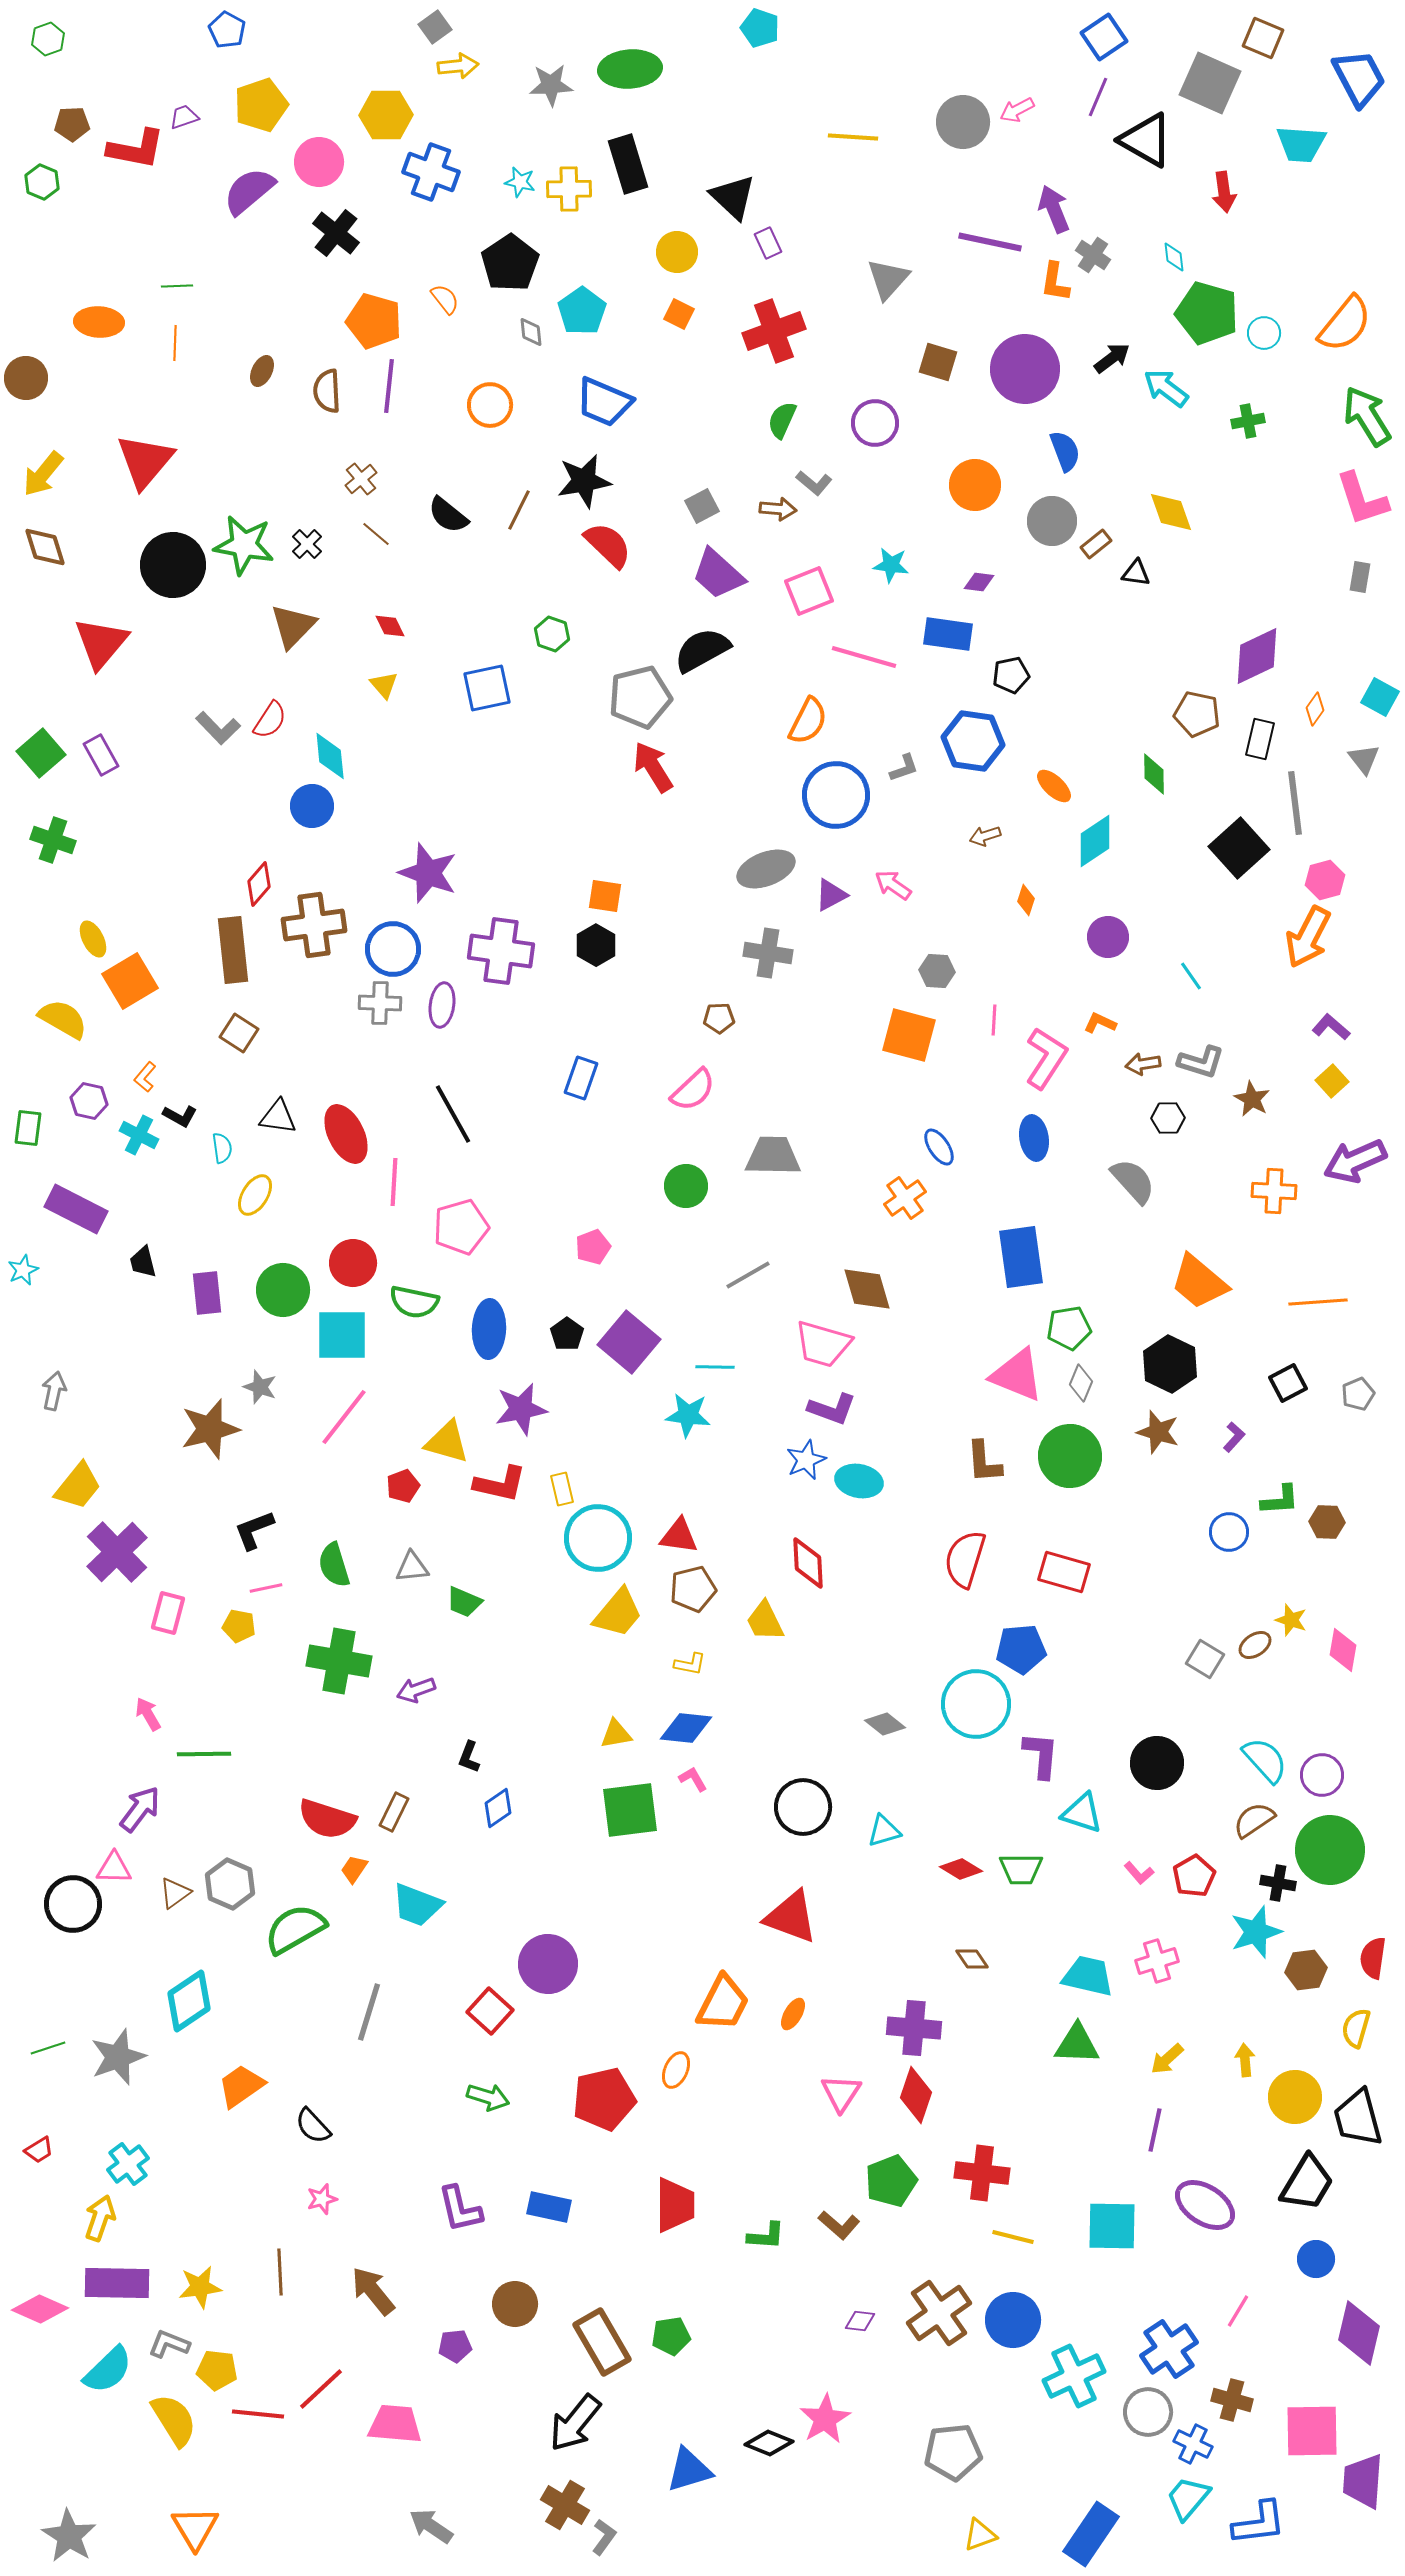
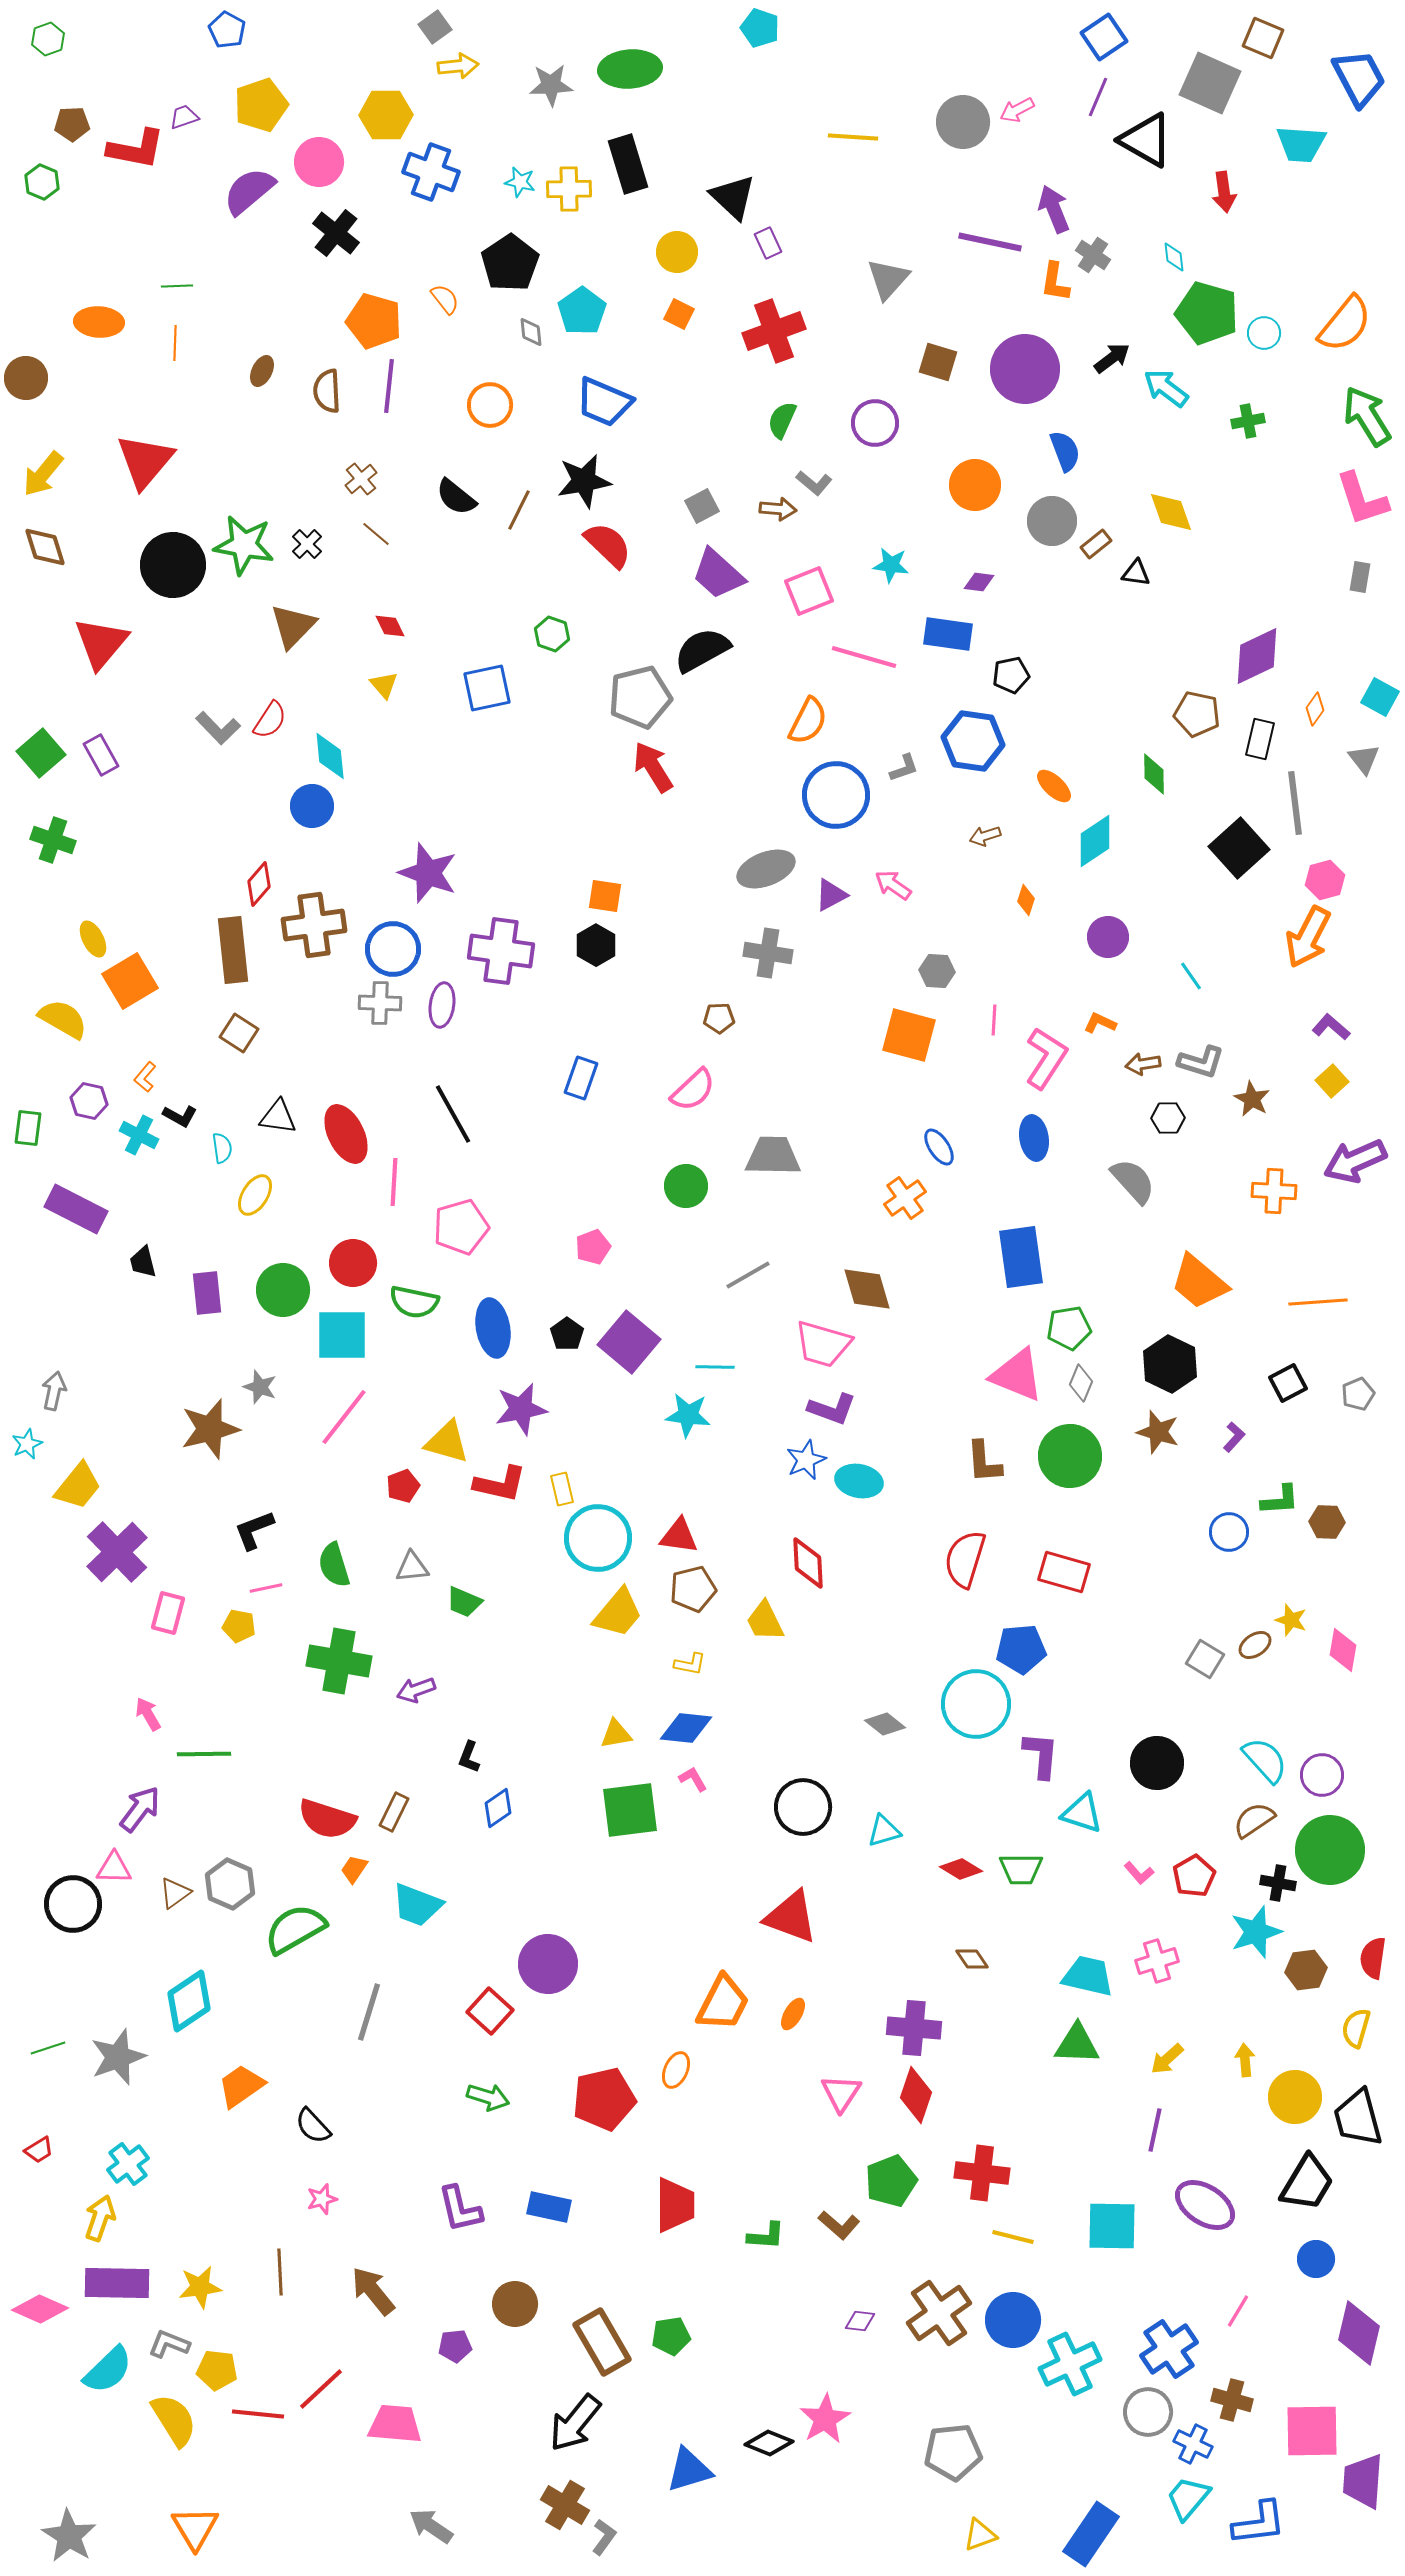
black semicircle at (448, 515): moved 8 px right, 18 px up
cyan star at (23, 1270): moved 4 px right, 174 px down
blue ellipse at (489, 1329): moved 4 px right, 1 px up; rotated 12 degrees counterclockwise
cyan cross at (1074, 2376): moved 4 px left, 12 px up
